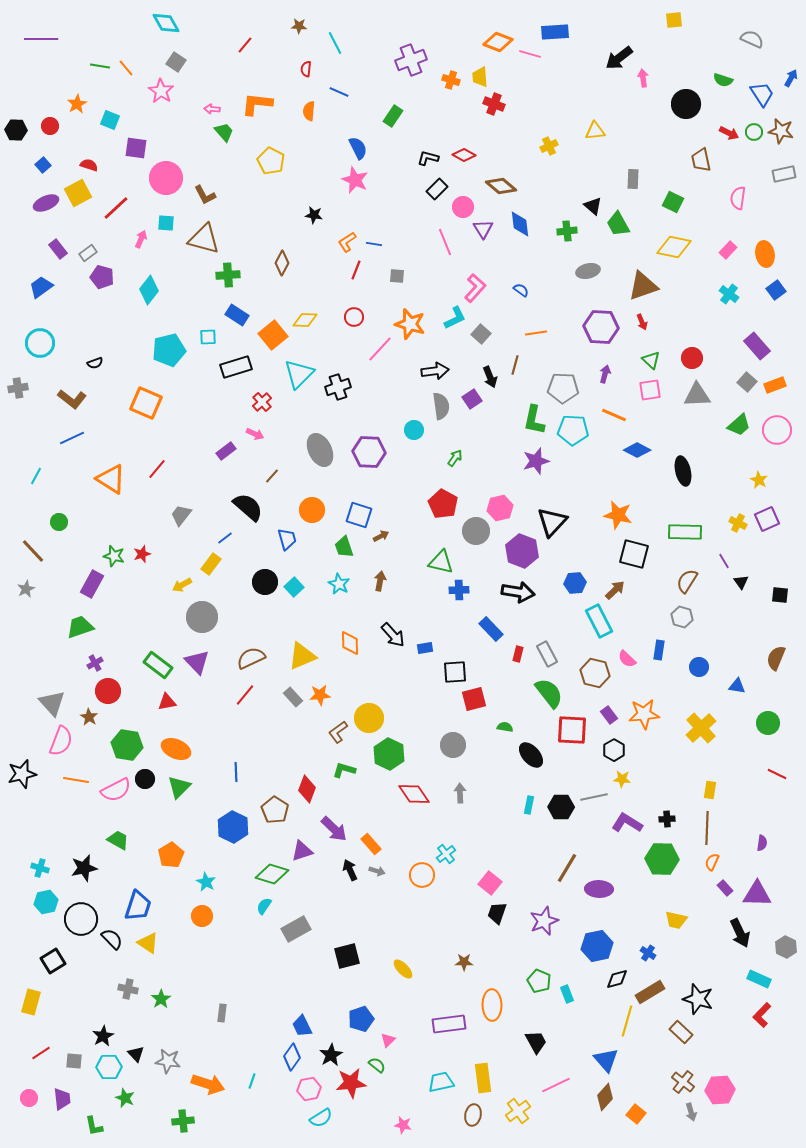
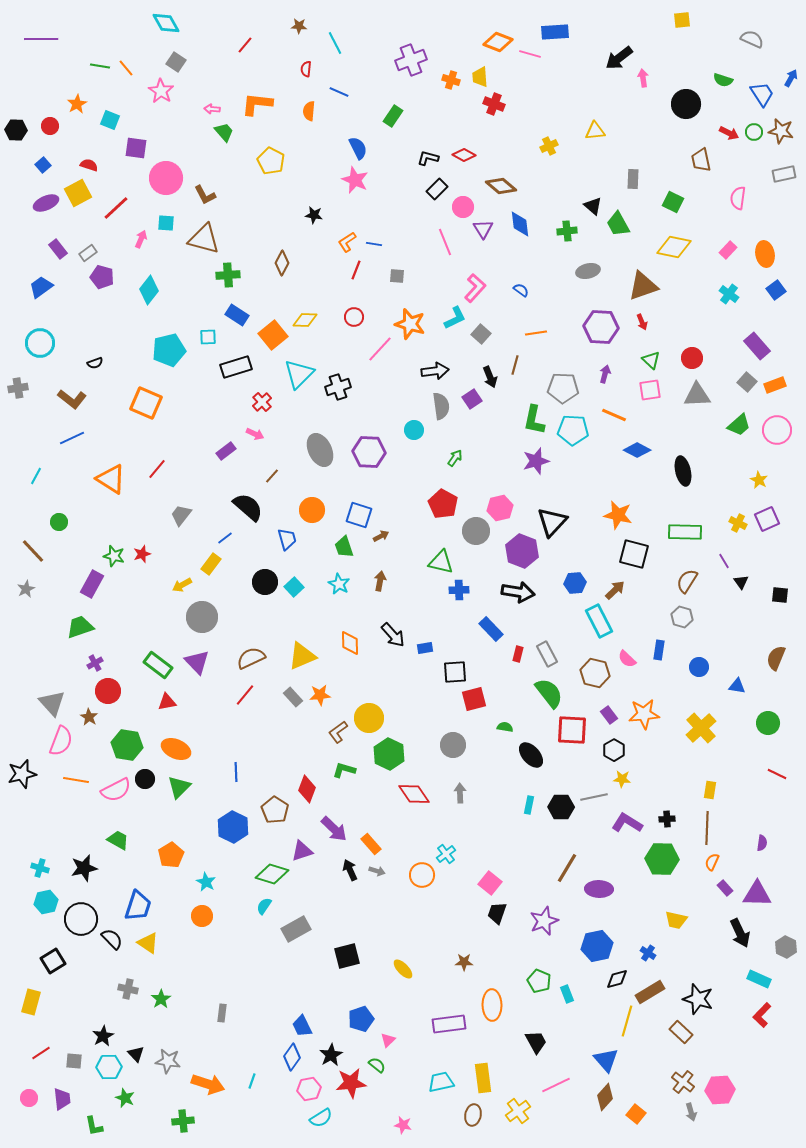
yellow square at (674, 20): moved 8 px right
